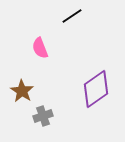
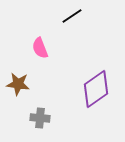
brown star: moved 4 px left, 7 px up; rotated 25 degrees counterclockwise
gray cross: moved 3 px left, 2 px down; rotated 24 degrees clockwise
